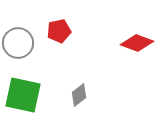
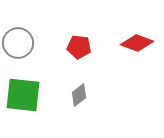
red pentagon: moved 20 px right, 16 px down; rotated 20 degrees clockwise
green square: rotated 6 degrees counterclockwise
